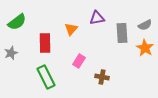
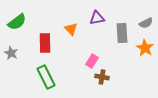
gray semicircle: moved 1 px right, 2 px up
orange triangle: rotated 24 degrees counterclockwise
gray star: rotated 24 degrees counterclockwise
pink rectangle: moved 13 px right
